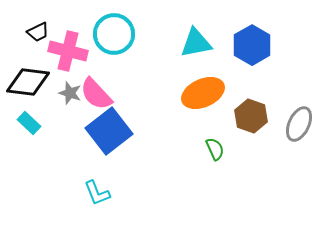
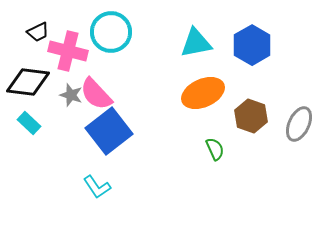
cyan circle: moved 3 px left, 2 px up
gray star: moved 1 px right, 2 px down
cyan L-shape: moved 6 px up; rotated 12 degrees counterclockwise
